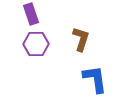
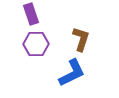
blue L-shape: moved 23 px left, 6 px up; rotated 72 degrees clockwise
